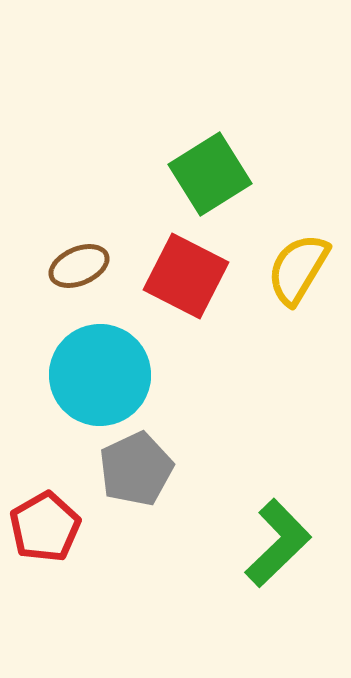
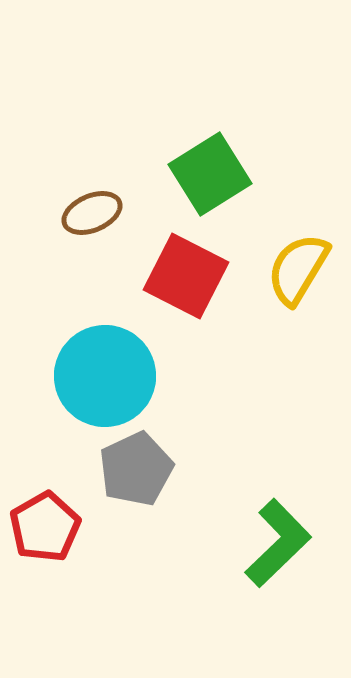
brown ellipse: moved 13 px right, 53 px up
cyan circle: moved 5 px right, 1 px down
